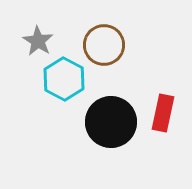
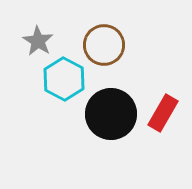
red rectangle: rotated 18 degrees clockwise
black circle: moved 8 px up
